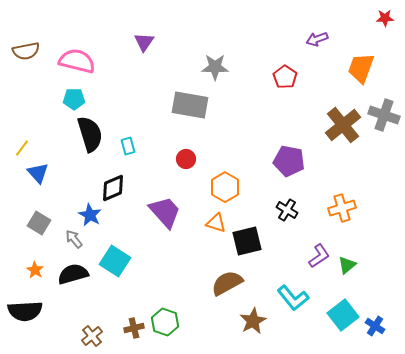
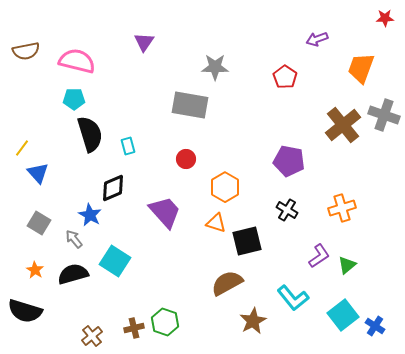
black semicircle at (25, 311): rotated 20 degrees clockwise
